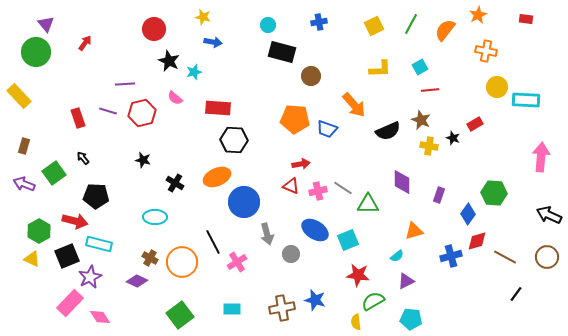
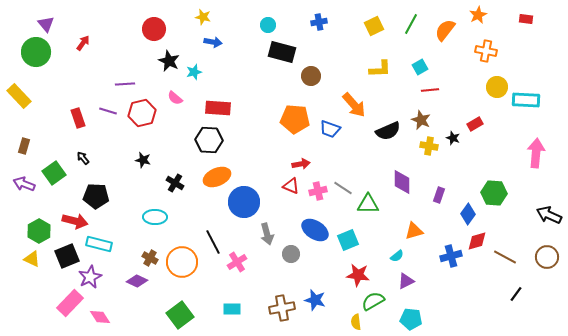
red arrow at (85, 43): moved 2 px left
blue trapezoid at (327, 129): moved 3 px right
black hexagon at (234, 140): moved 25 px left
pink arrow at (541, 157): moved 5 px left, 4 px up
